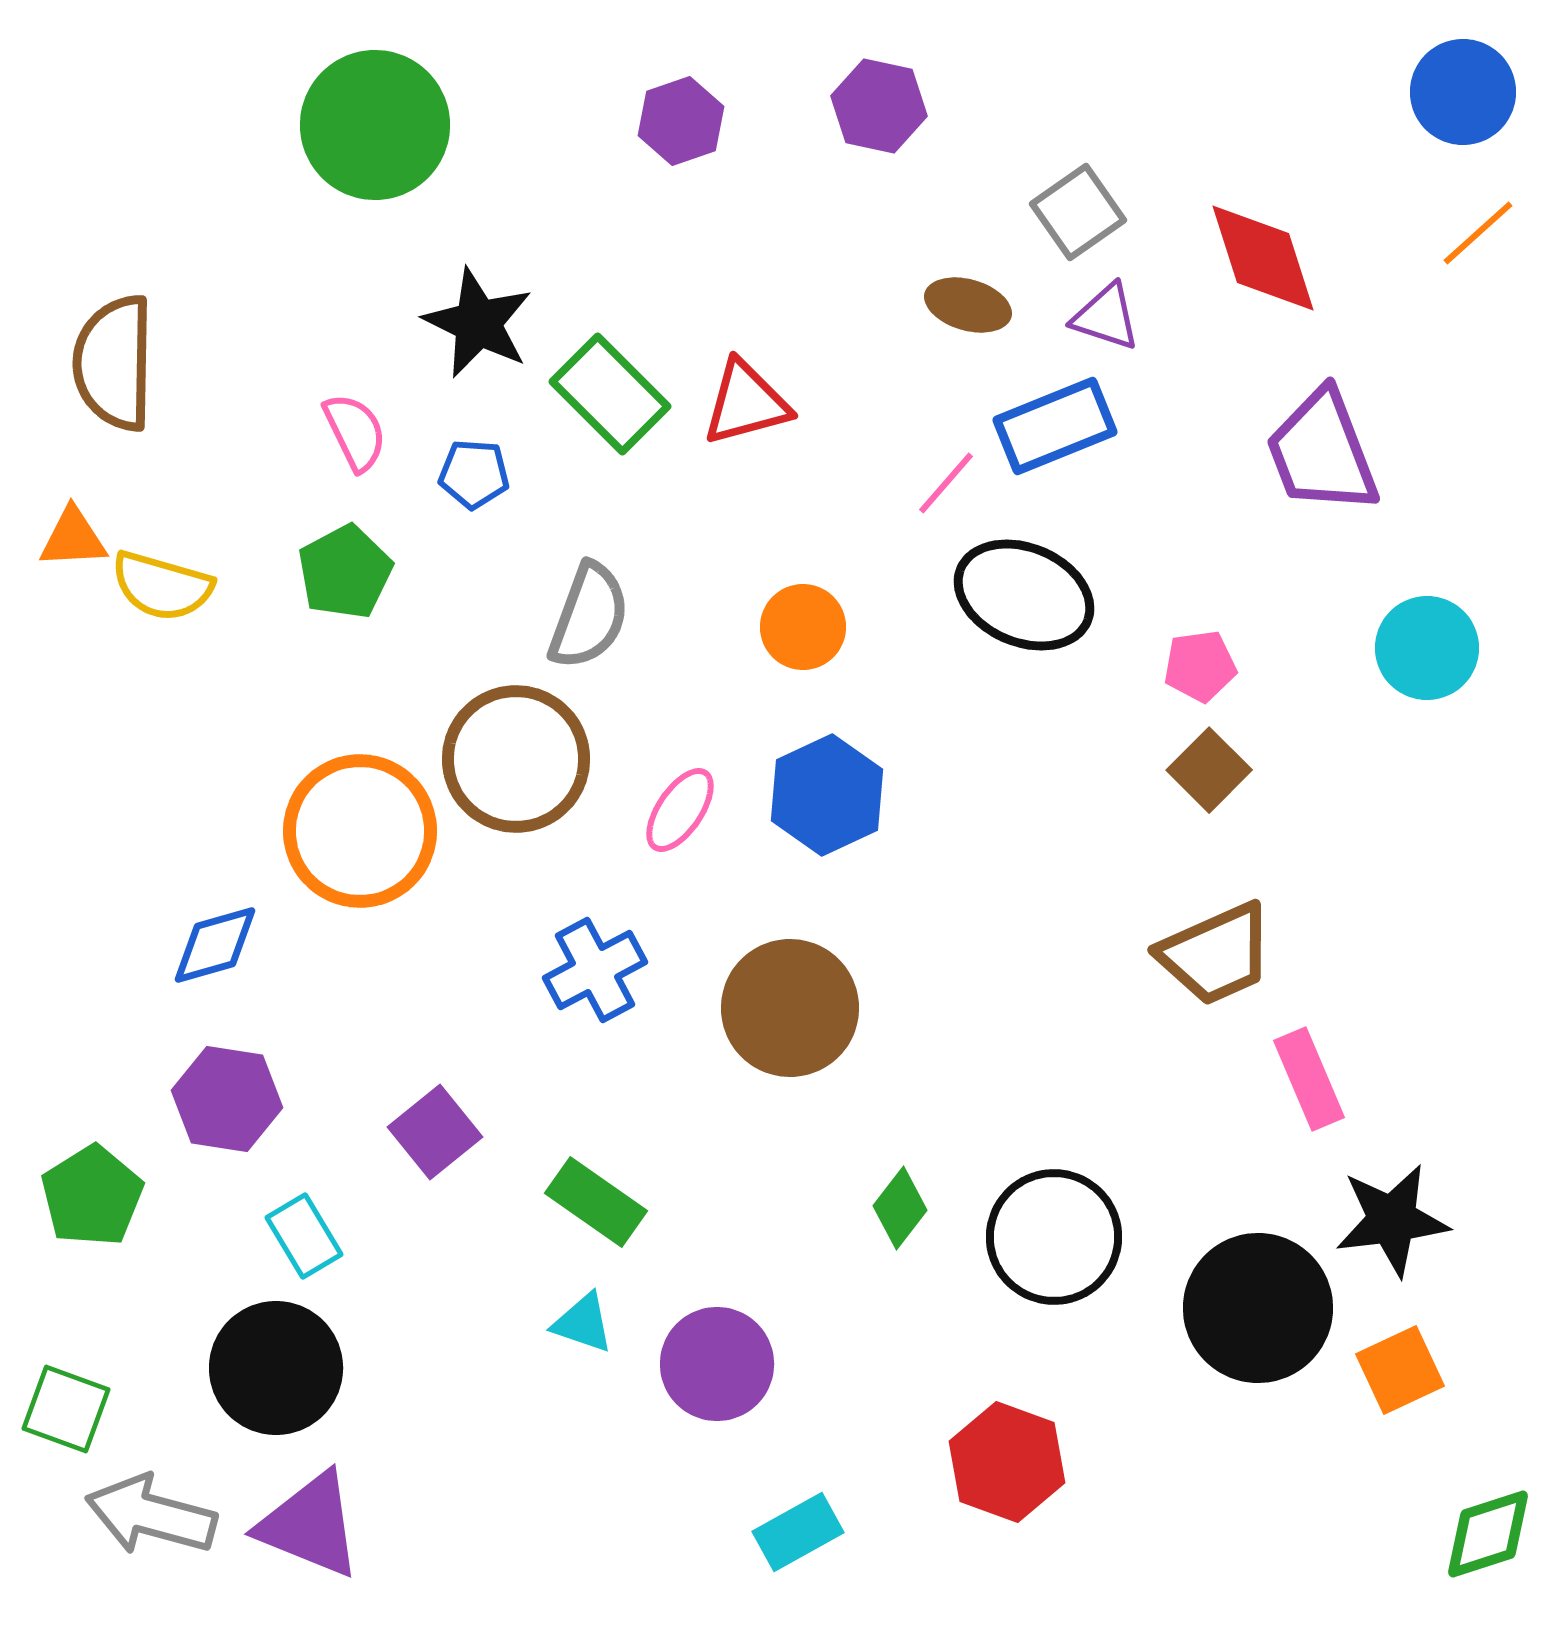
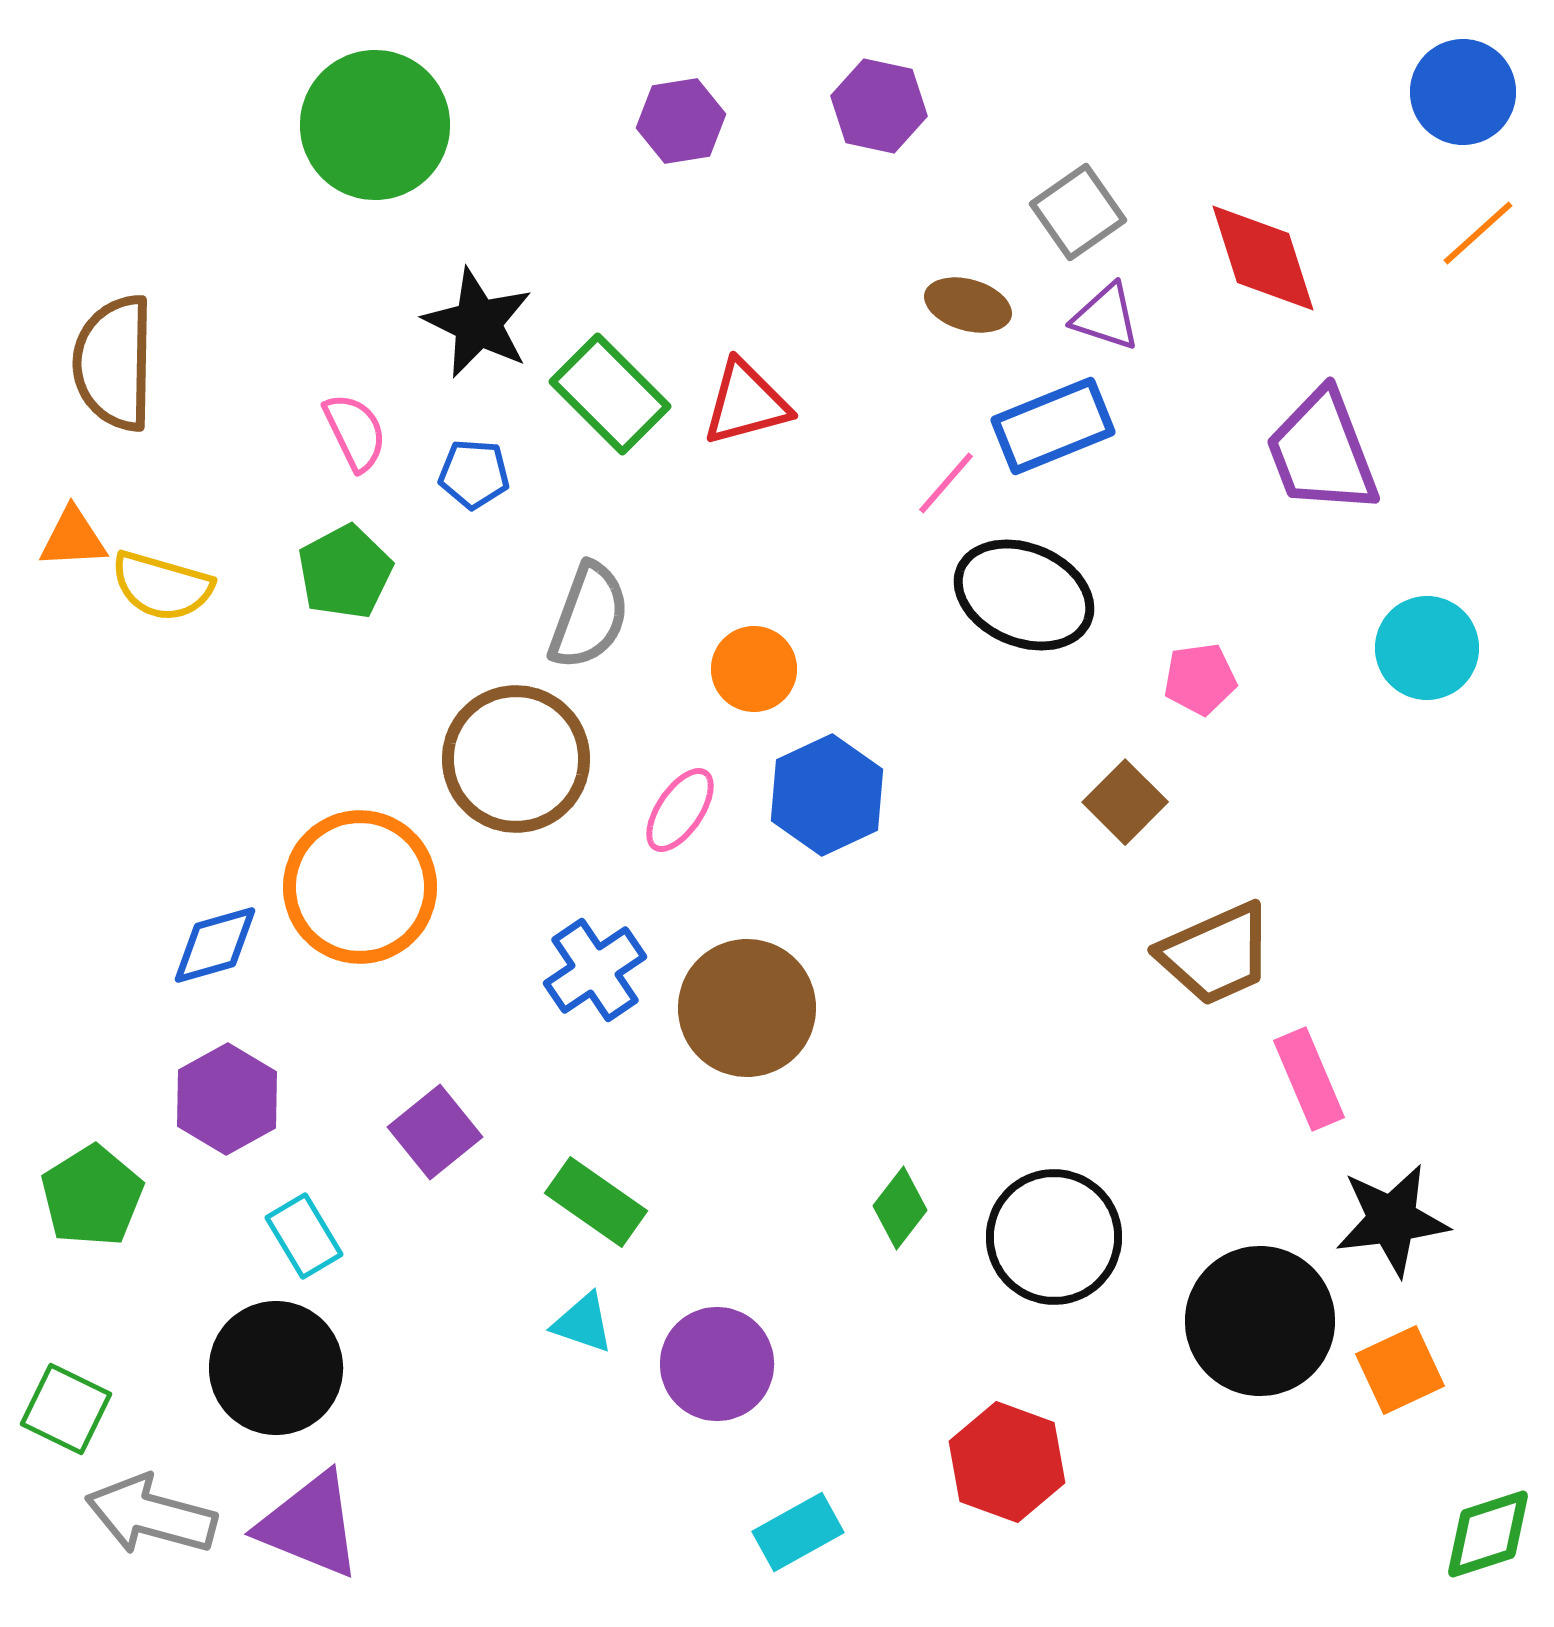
purple hexagon at (681, 121): rotated 10 degrees clockwise
blue rectangle at (1055, 426): moved 2 px left
orange circle at (803, 627): moved 49 px left, 42 px down
pink pentagon at (1200, 666): moved 13 px down
brown square at (1209, 770): moved 84 px left, 32 px down
orange circle at (360, 831): moved 56 px down
blue cross at (595, 970): rotated 6 degrees counterclockwise
brown circle at (790, 1008): moved 43 px left
purple hexagon at (227, 1099): rotated 22 degrees clockwise
black circle at (1258, 1308): moved 2 px right, 13 px down
green square at (66, 1409): rotated 6 degrees clockwise
